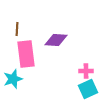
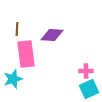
purple diamond: moved 4 px left, 5 px up
cyan square: moved 1 px right
